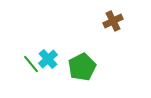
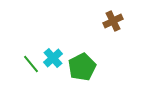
cyan cross: moved 5 px right, 1 px up
